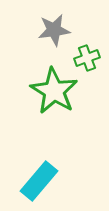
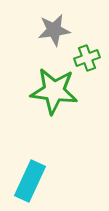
green star: rotated 24 degrees counterclockwise
cyan rectangle: moved 9 px left; rotated 15 degrees counterclockwise
